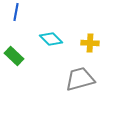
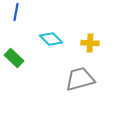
green rectangle: moved 2 px down
